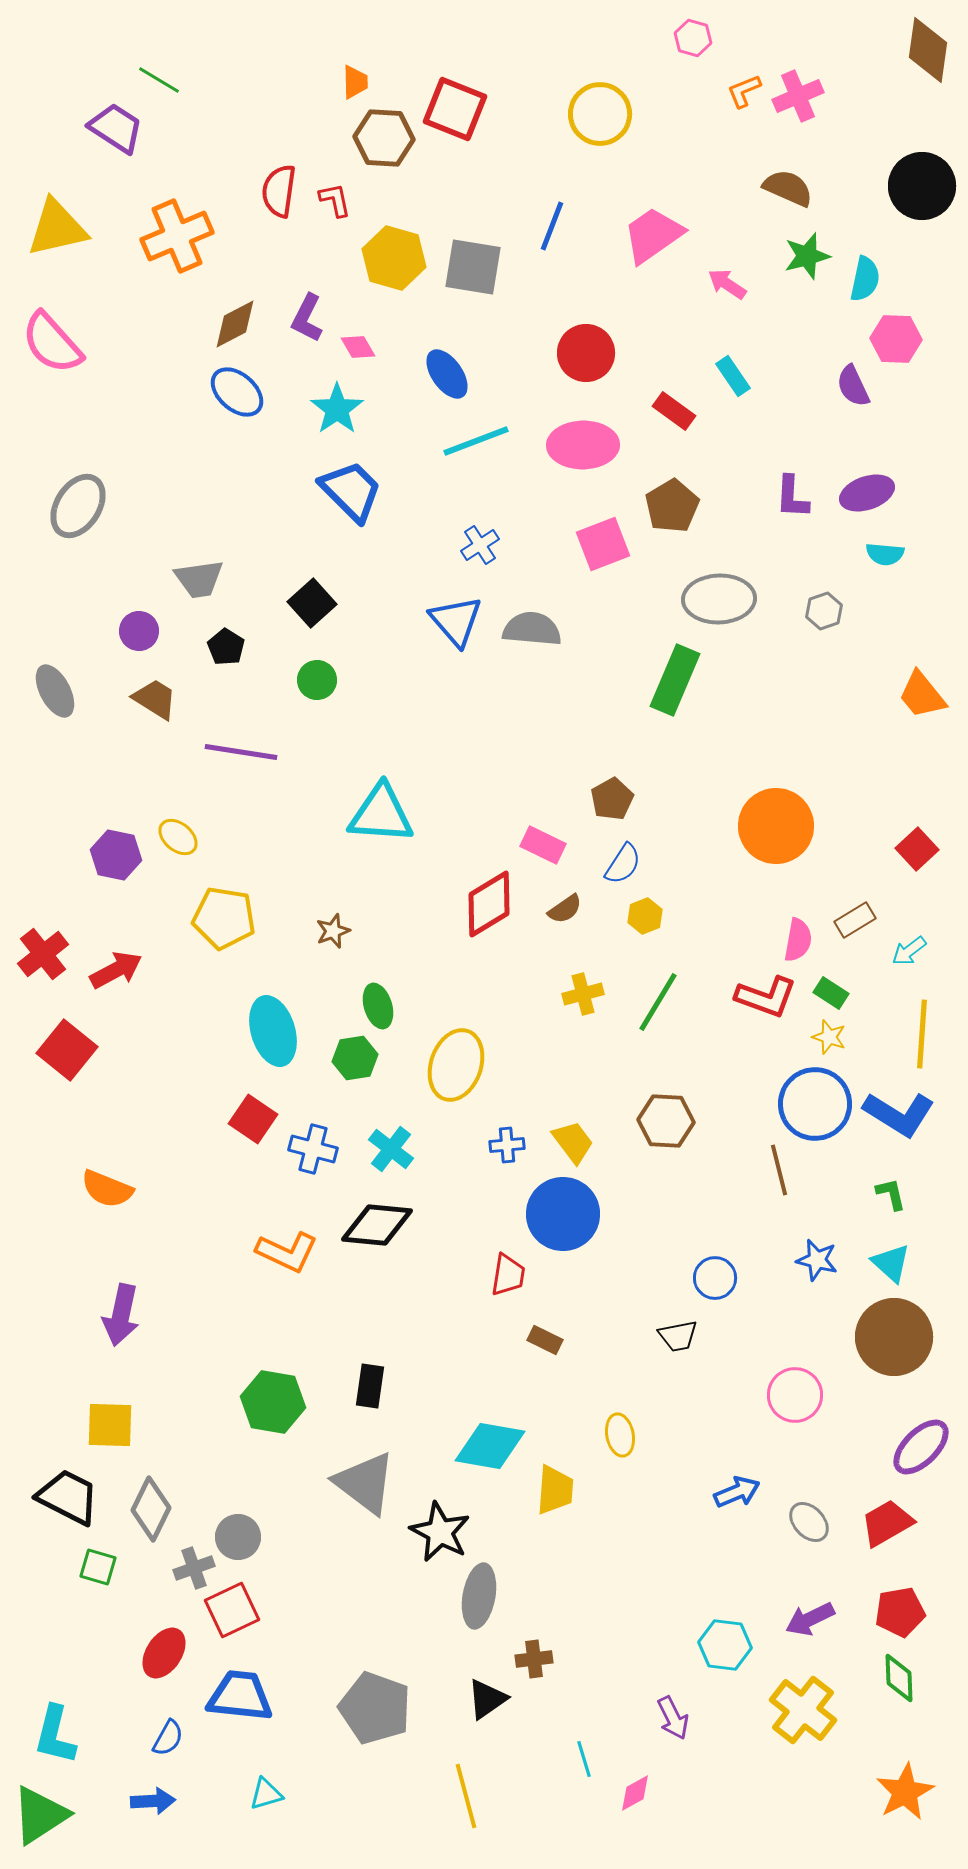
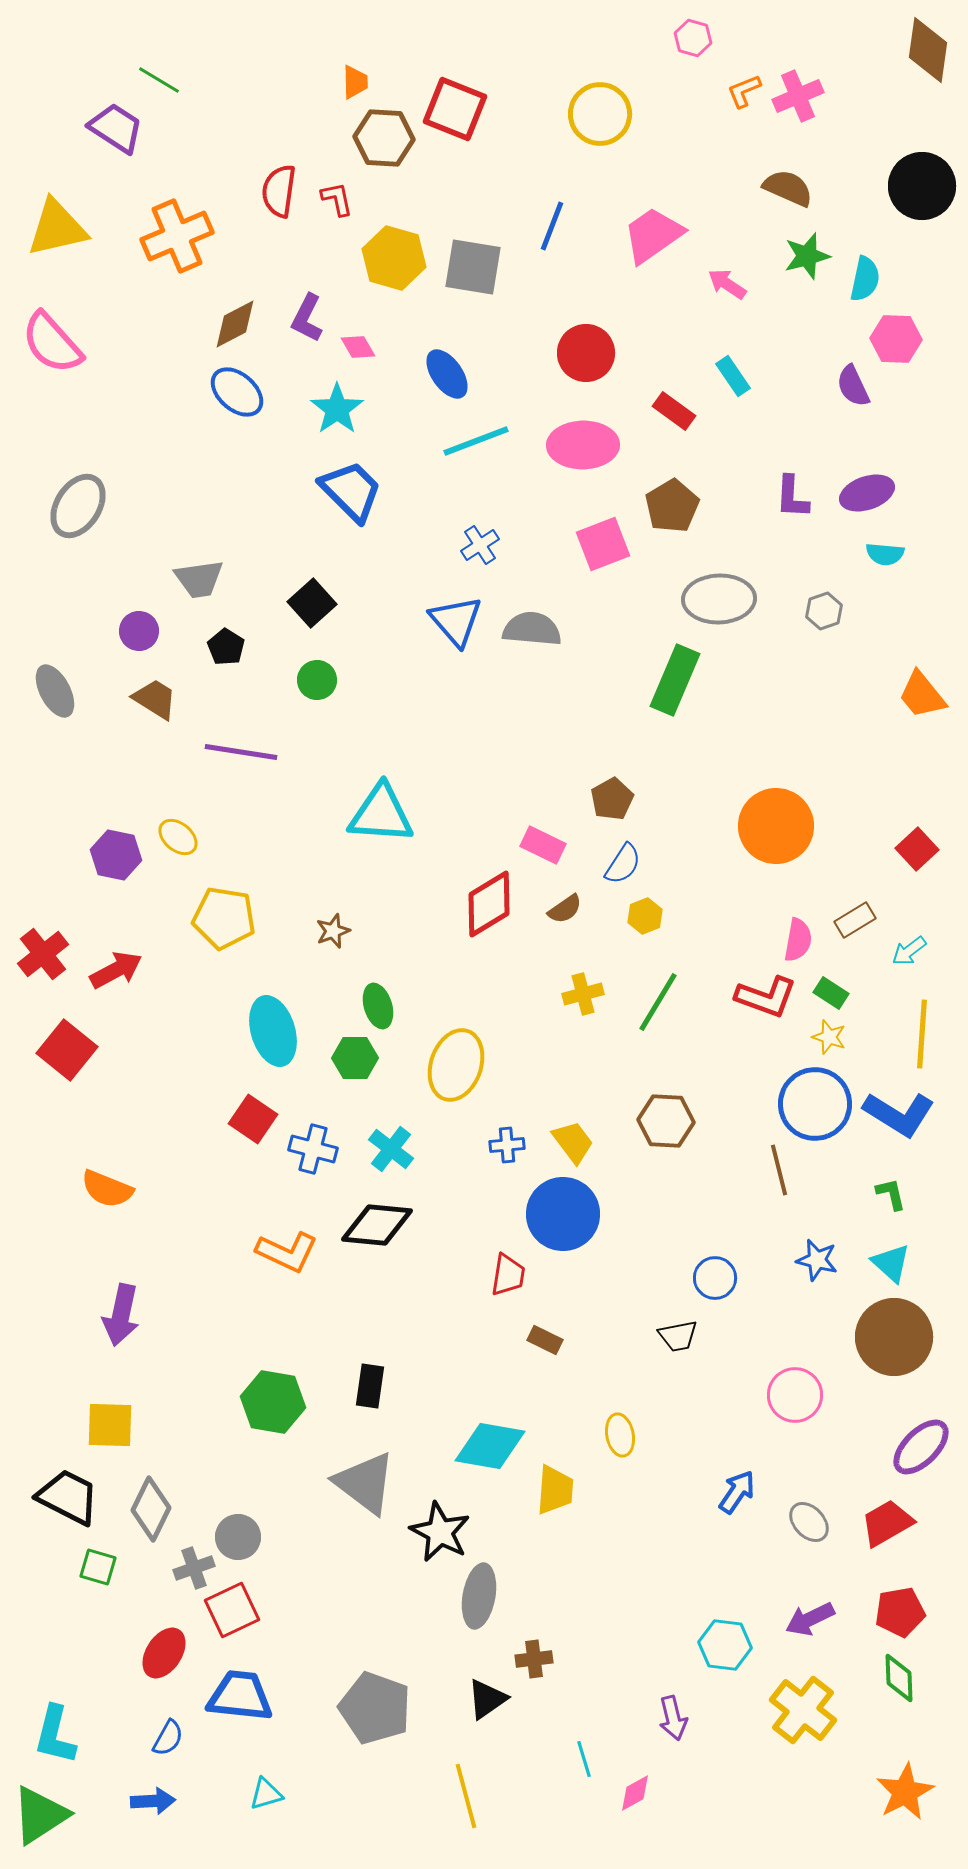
red L-shape at (335, 200): moved 2 px right, 1 px up
green hexagon at (355, 1058): rotated 9 degrees clockwise
blue arrow at (737, 1492): rotated 33 degrees counterclockwise
purple arrow at (673, 1718): rotated 12 degrees clockwise
